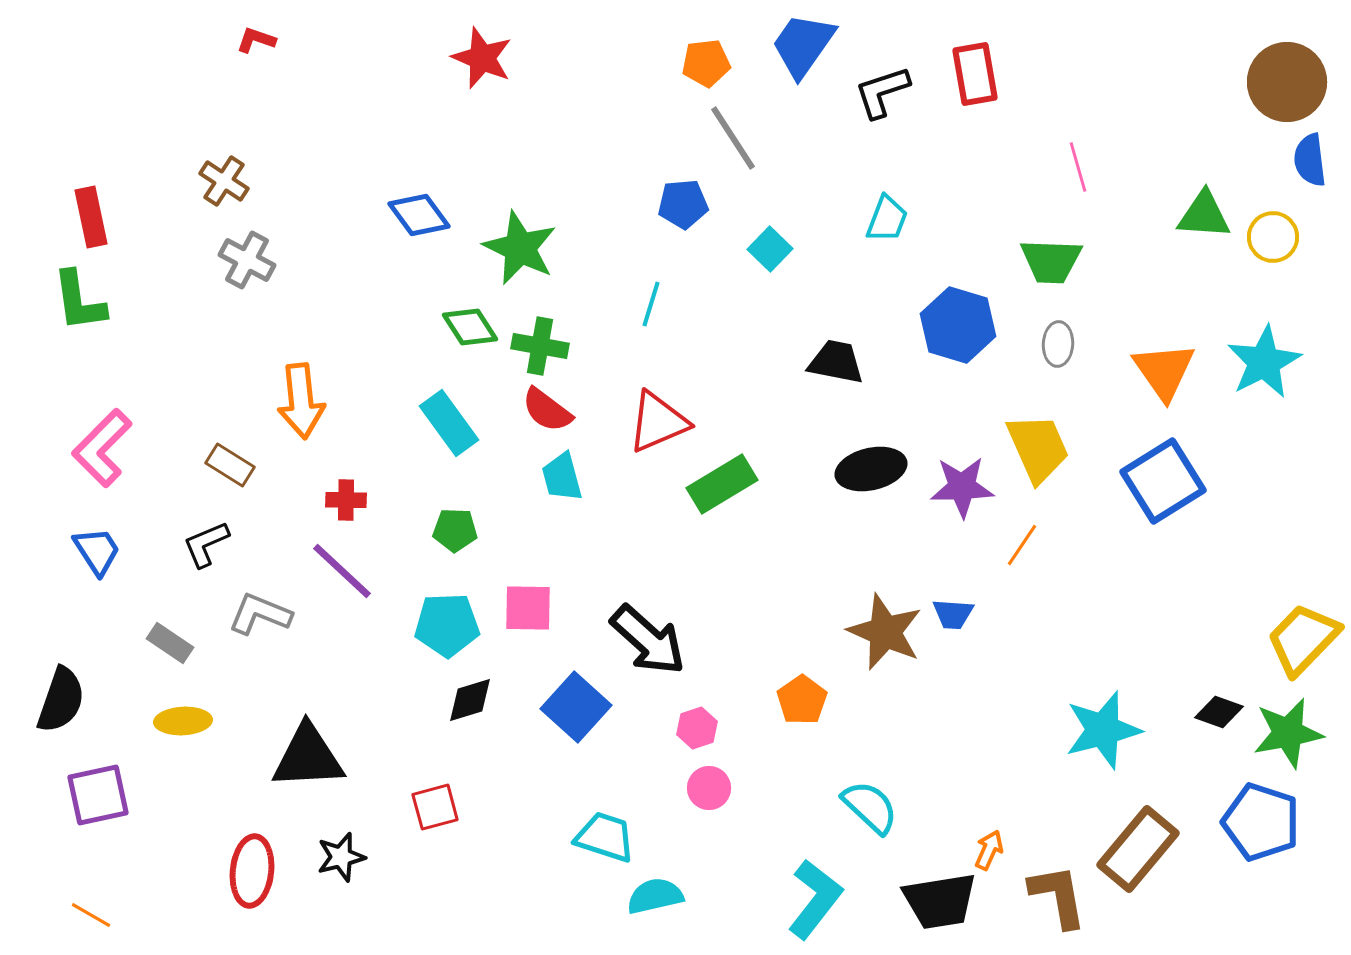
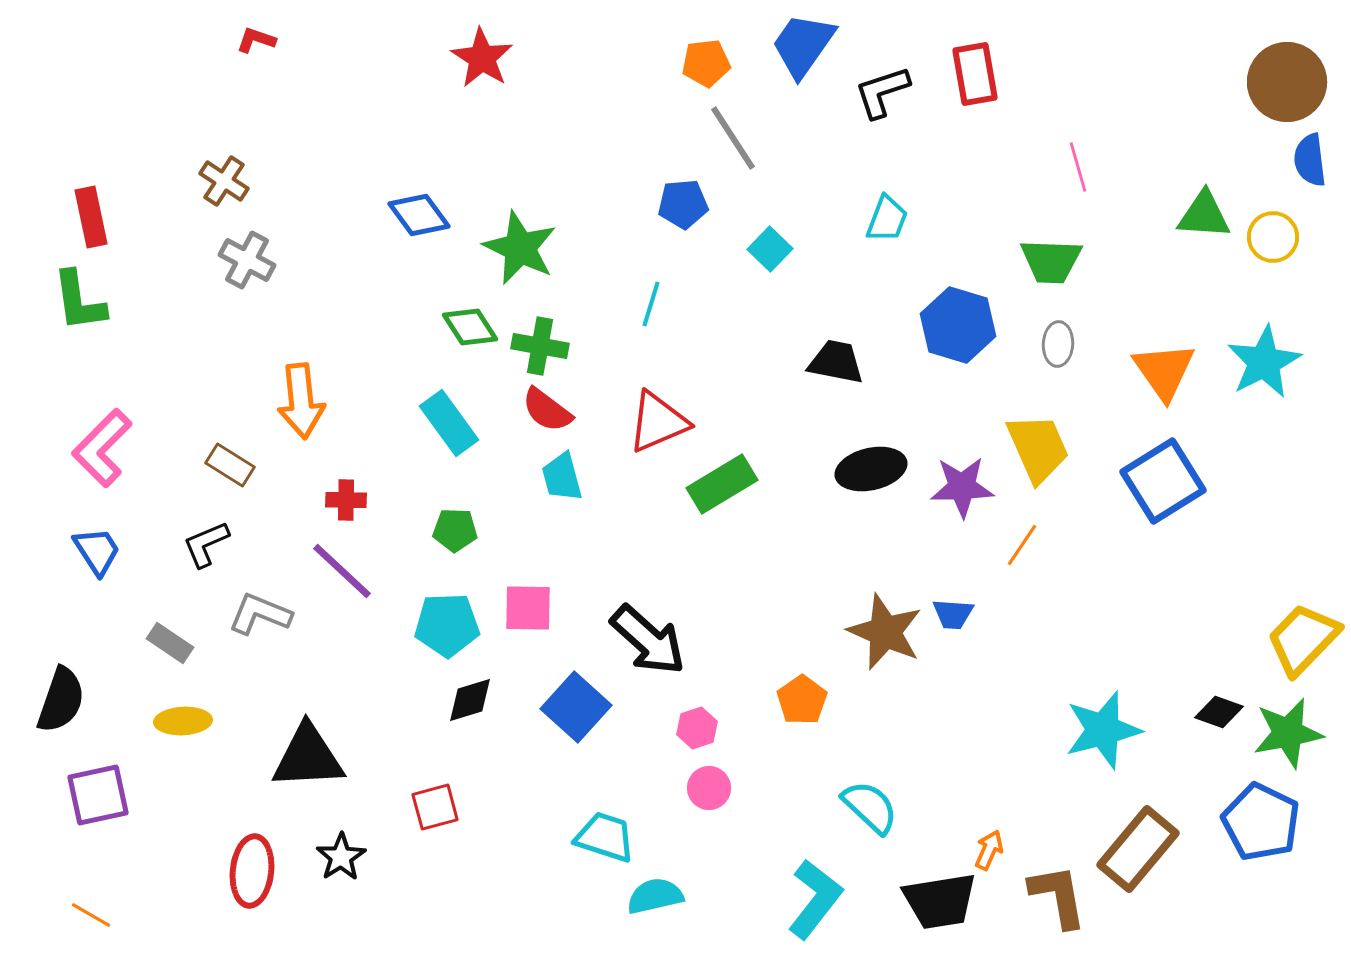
red star at (482, 58): rotated 10 degrees clockwise
blue pentagon at (1261, 822): rotated 8 degrees clockwise
black star at (341, 857): rotated 18 degrees counterclockwise
